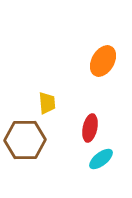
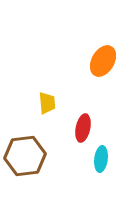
red ellipse: moved 7 px left
brown hexagon: moved 16 px down; rotated 6 degrees counterclockwise
cyan ellipse: rotated 45 degrees counterclockwise
